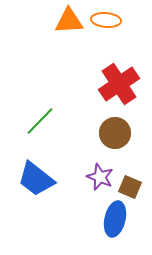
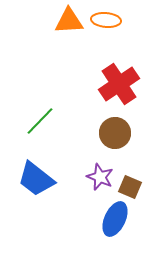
blue ellipse: rotated 12 degrees clockwise
